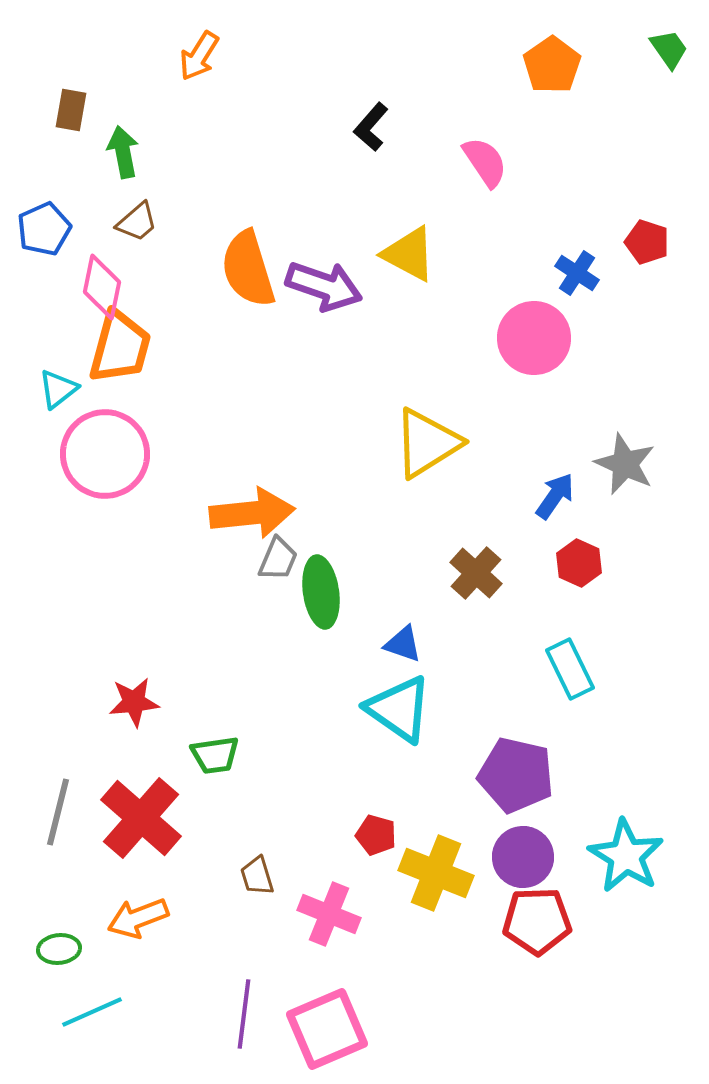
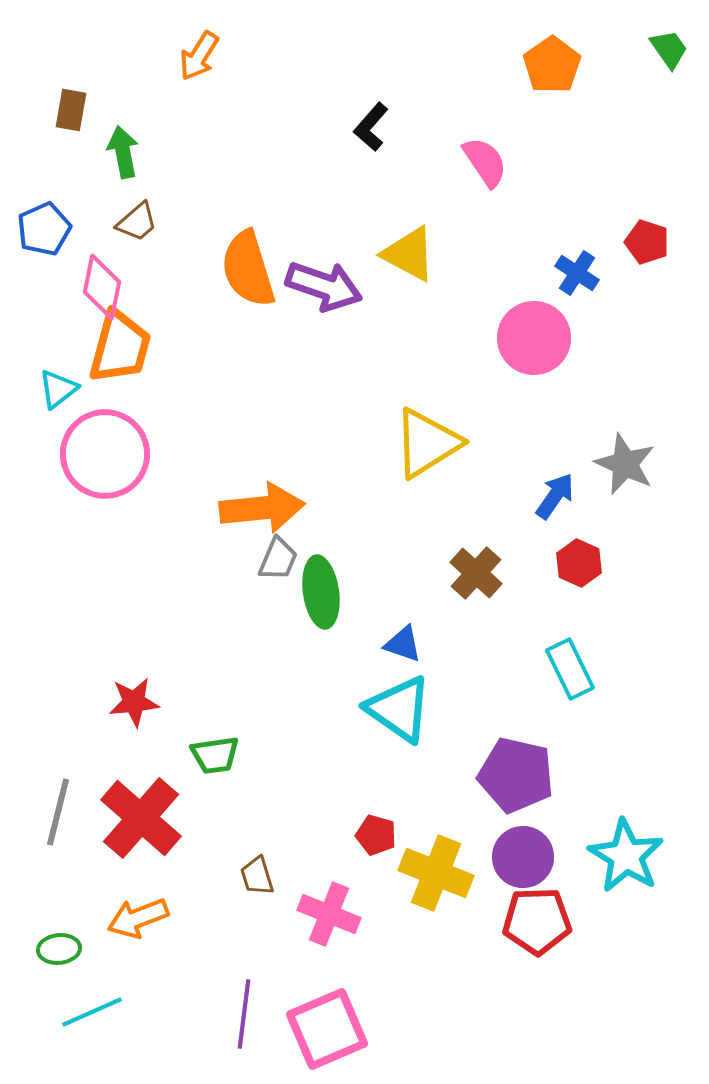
orange arrow at (252, 513): moved 10 px right, 5 px up
